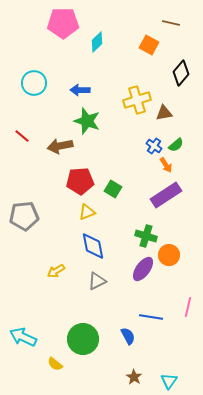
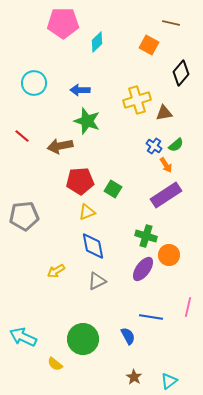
cyan triangle: rotated 18 degrees clockwise
